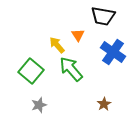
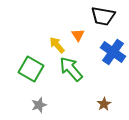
green square: moved 2 px up; rotated 10 degrees counterclockwise
